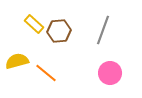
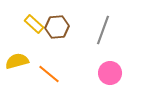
brown hexagon: moved 2 px left, 4 px up
orange line: moved 3 px right, 1 px down
